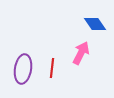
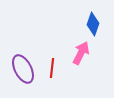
blue diamond: moved 2 px left; rotated 55 degrees clockwise
purple ellipse: rotated 36 degrees counterclockwise
